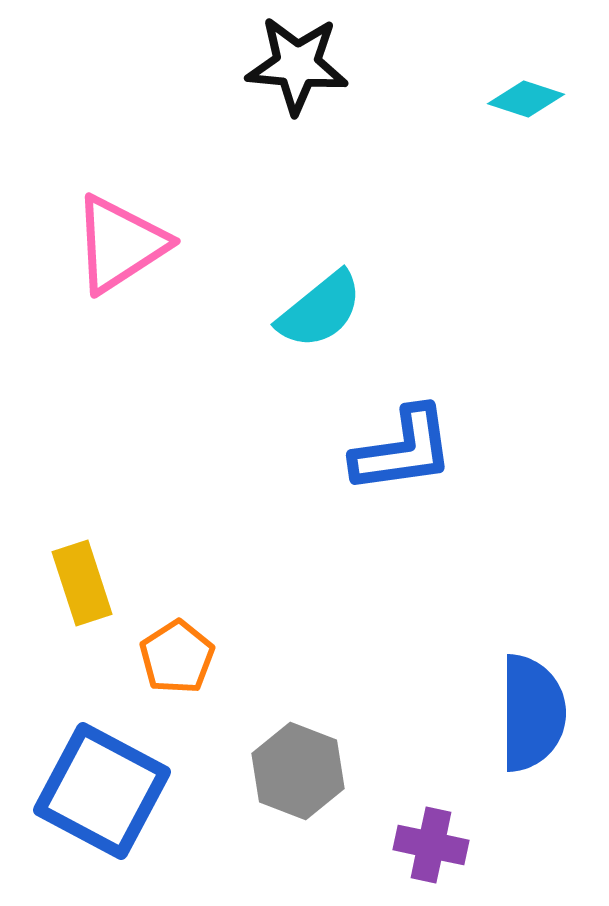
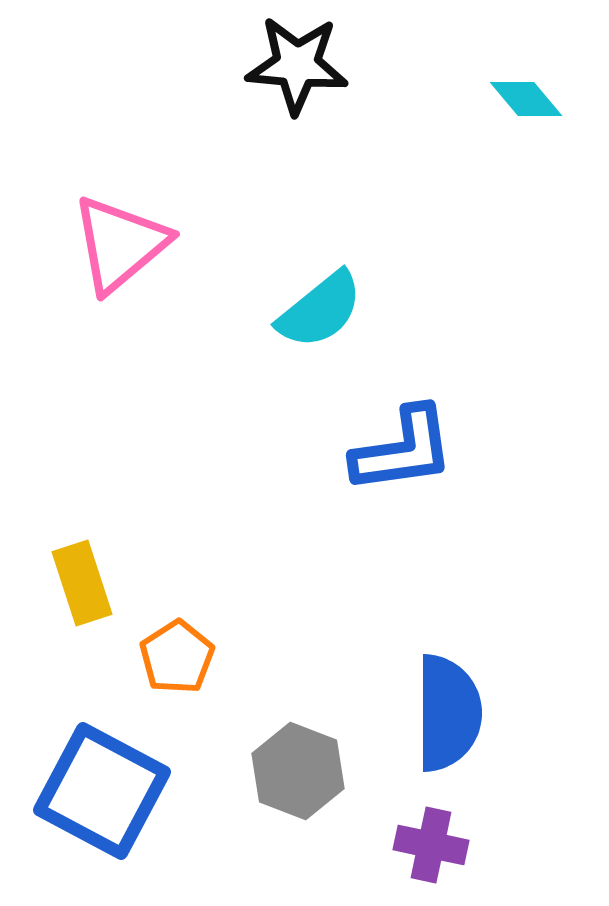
cyan diamond: rotated 32 degrees clockwise
pink triangle: rotated 7 degrees counterclockwise
blue semicircle: moved 84 px left
